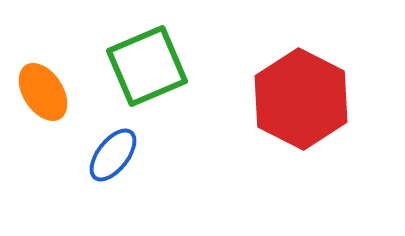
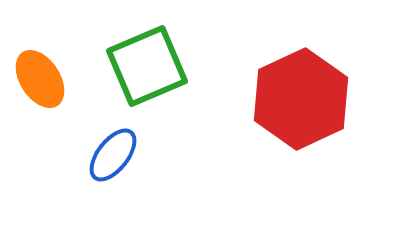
orange ellipse: moved 3 px left, 13 px up
red hexagon: rotated 8 degrees clockwise
